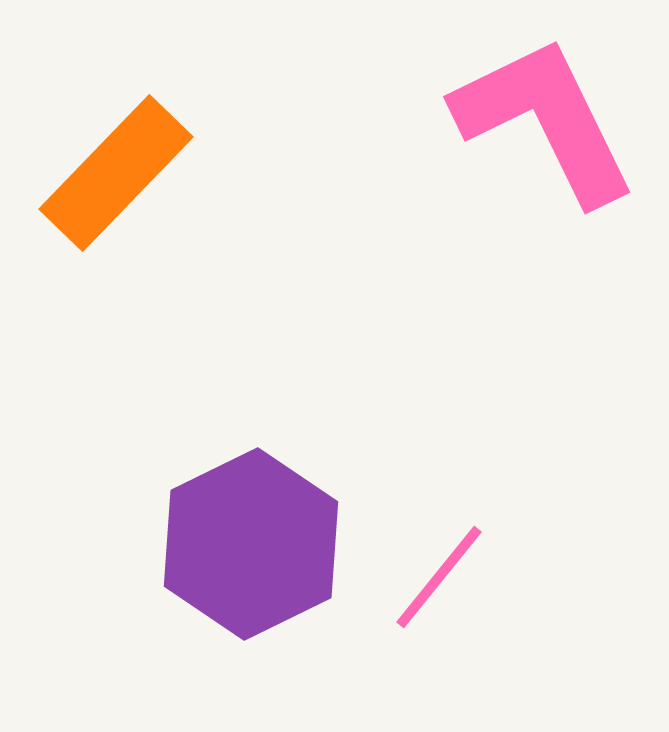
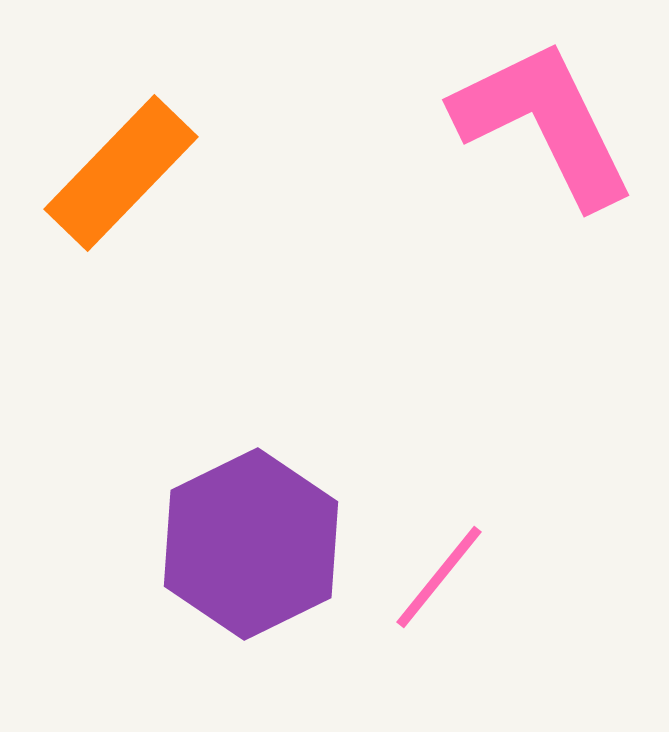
pink L-shape: moved 1 px left, 3 px down
orange rectangle: moved 5 px right
